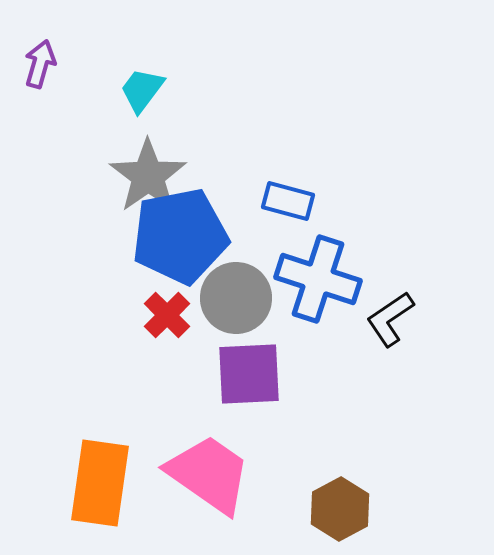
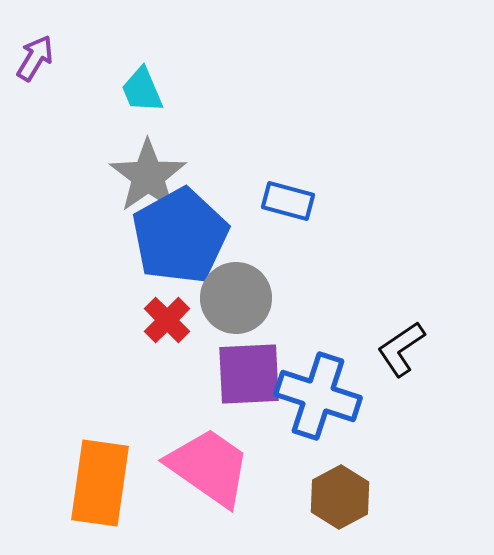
purple arrow: moved 5 px left, 6 px up; rotated 15 degrees clockwise
cyan trapezoid: rotated 60 degrees counterclockwise
blue pentagon: rotated 18 degrees counterclockwise
blue cross: moved 117 px down
red cross: moved 5 px down
black L-shape: moved 11 px right, 30 px down
pink trapezoid: moved 7 px up
brown hexagon: moved 12 px up
